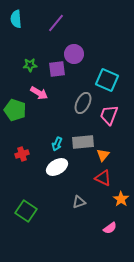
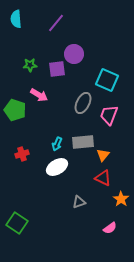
pink arrow: moved 2 px down
green square: moved 9 px left, 12 px down
